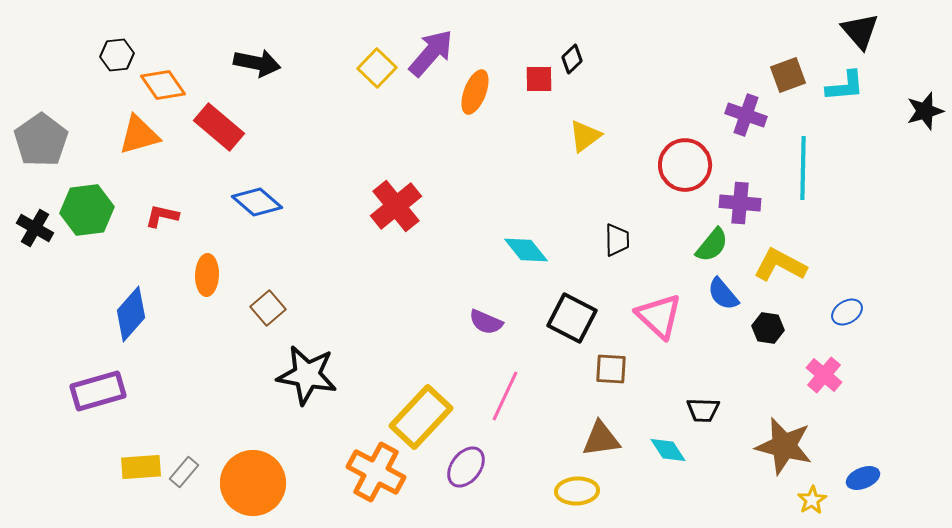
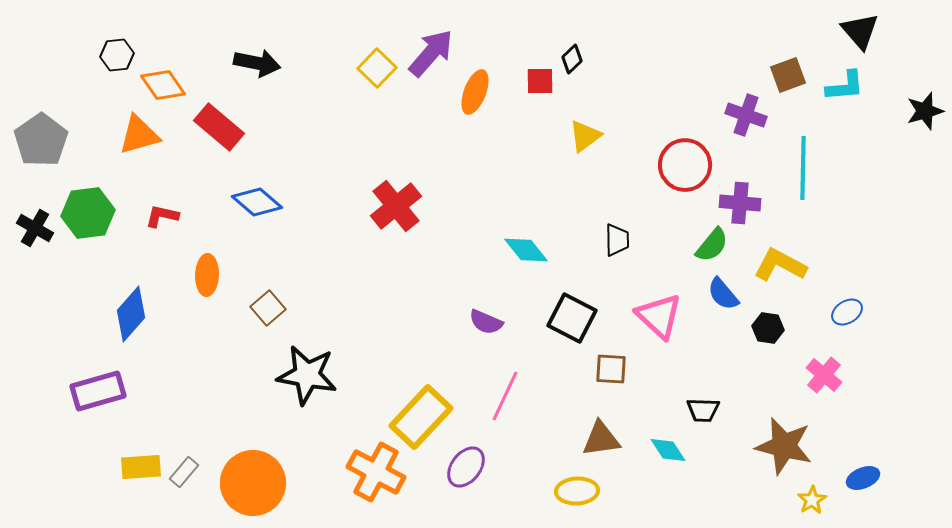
red square at (539, 79): moved 1 px right, 2 px down
green hexagon at (87, 210): moved 1 px right, 3 px down
